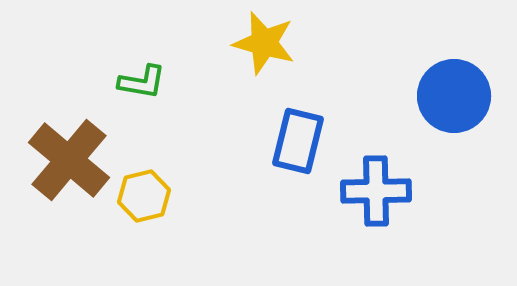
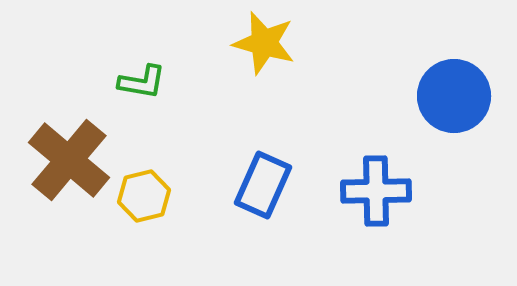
blue rectangle: moved 35 px left, 44 px down; rotated 10 degrees clockwise
